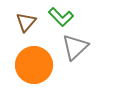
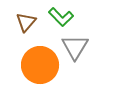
gray triangle: rotated 16 degrees counterclockwise
orange circle: moved 6 px right
